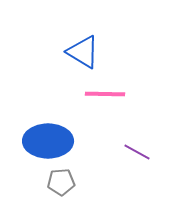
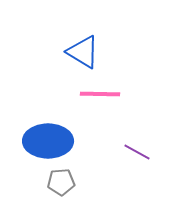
pink line: moved 5 px left
